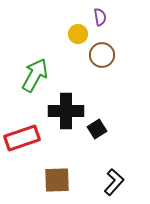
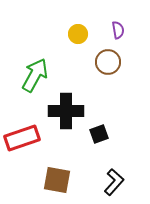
purple semicircle: moved 18 px right, 13 px down
brown circle: moved 6 px right, 7 px down
black square: moved 2 px right, 5 px down; rotated 12 degrees clockwise
brown square: rotated 12 degrees clockwise
